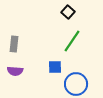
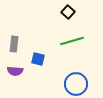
green line: rotated 40 degrees clockwise
blue square: moved 17 px left, 8 px up; rotated 16 degrees clockwise
